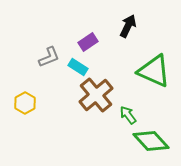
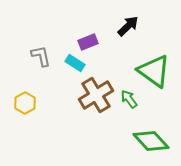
black arrow: rotated 20 degrees clockwise
purple rectangle: rotated 12 degrees clockwise
gray L-shape: moved 8 px left, 1 px up; rotated 80 degrees counterclockwise
cyan rectangle: moved 3 px left, 4 px up
green triangle: rotated 12 degrees clockwise
brown cross: rotated 8 degrees clockwise
green arrow: moved 1 px right, 16 px up
